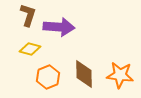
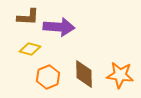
brown L-shape: moved 2 px down; rotated 75 degrees clockwise
